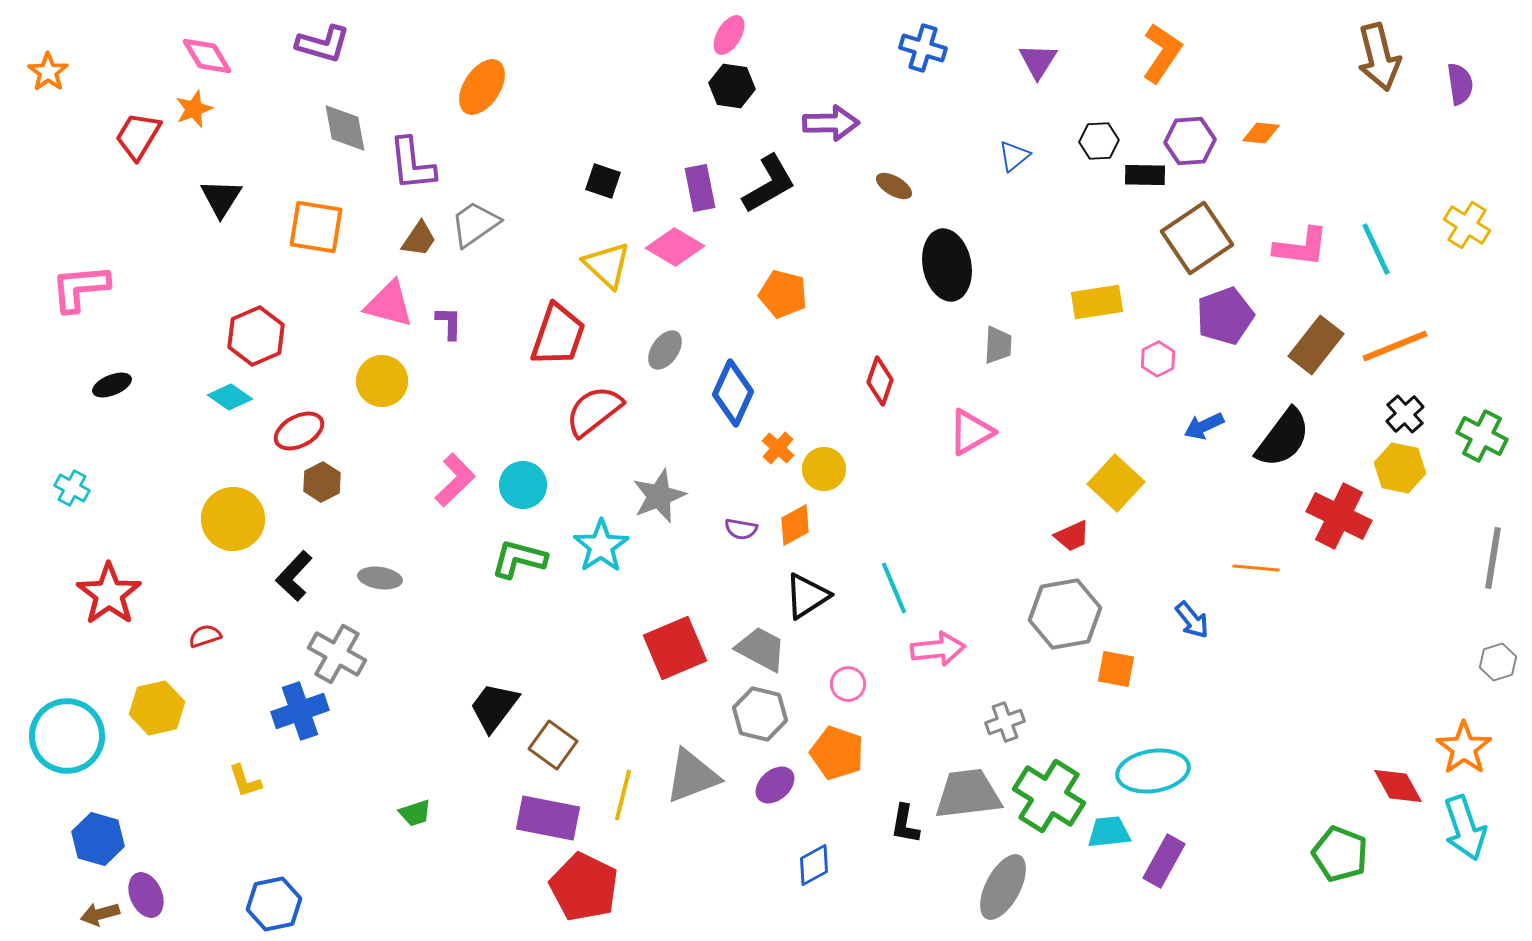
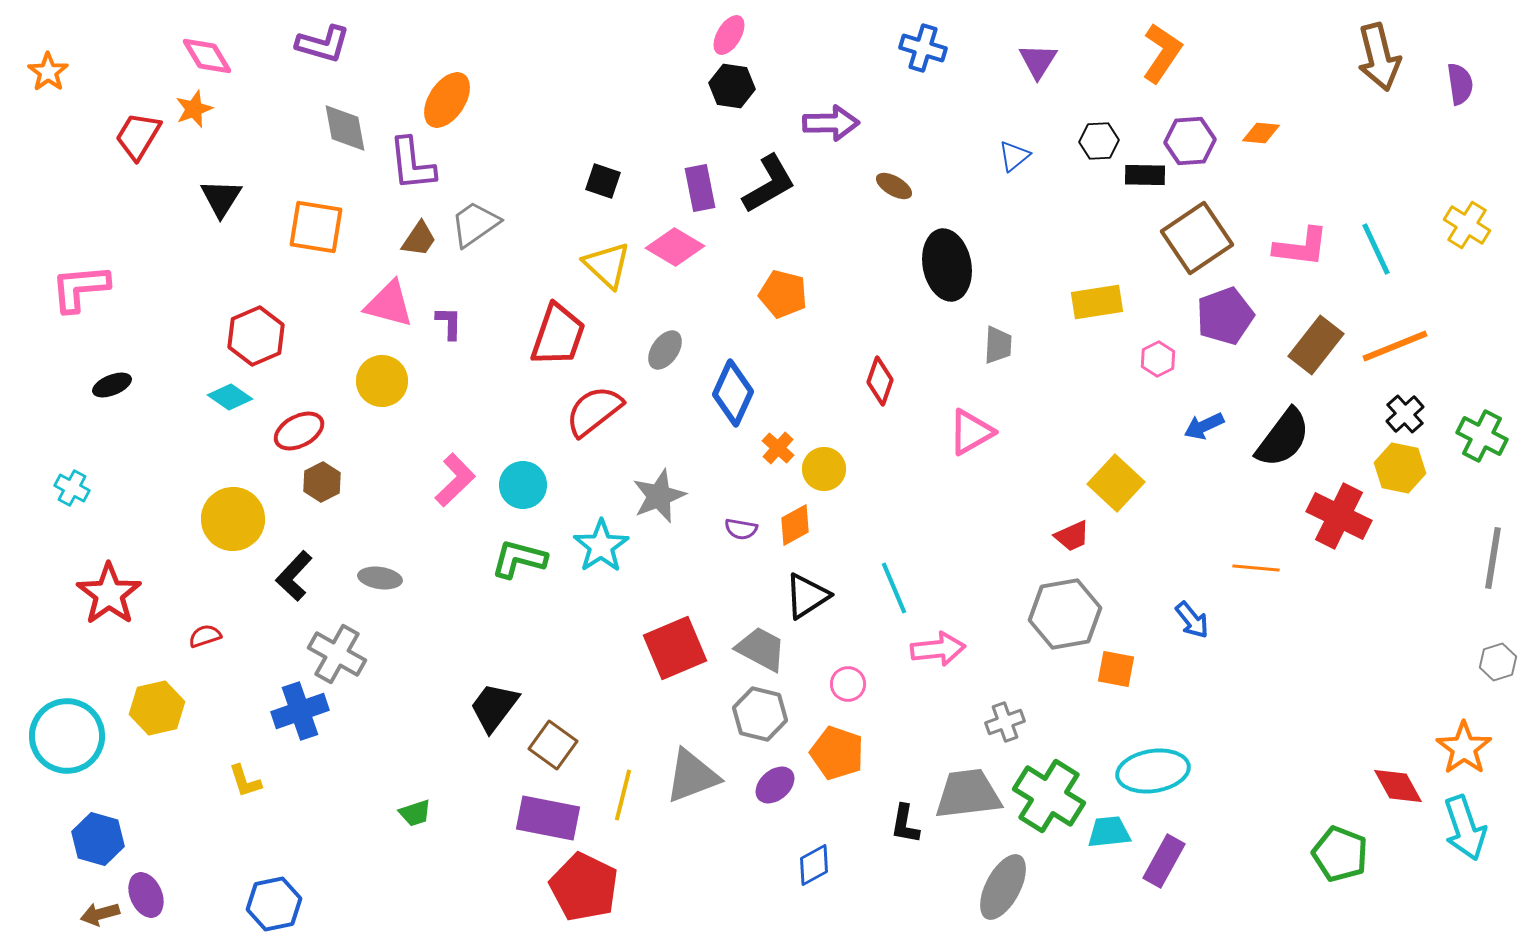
orange ellipse at (482, 87): moved 35 px left, 13 px down
